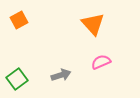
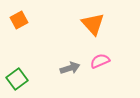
pink semicircle: moved 1 px left, 1 px up
gray arrow: moved 9 px right, 7 px up
